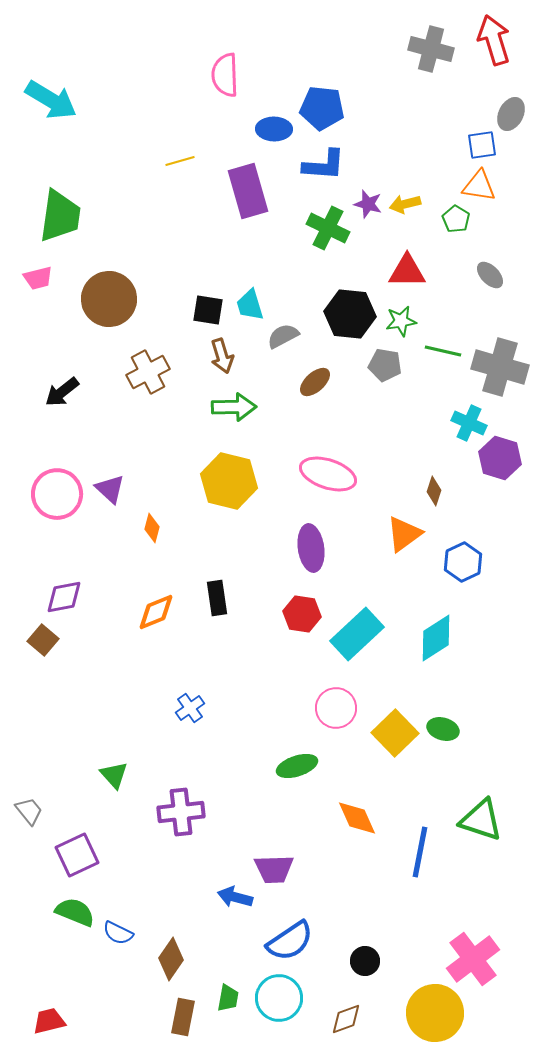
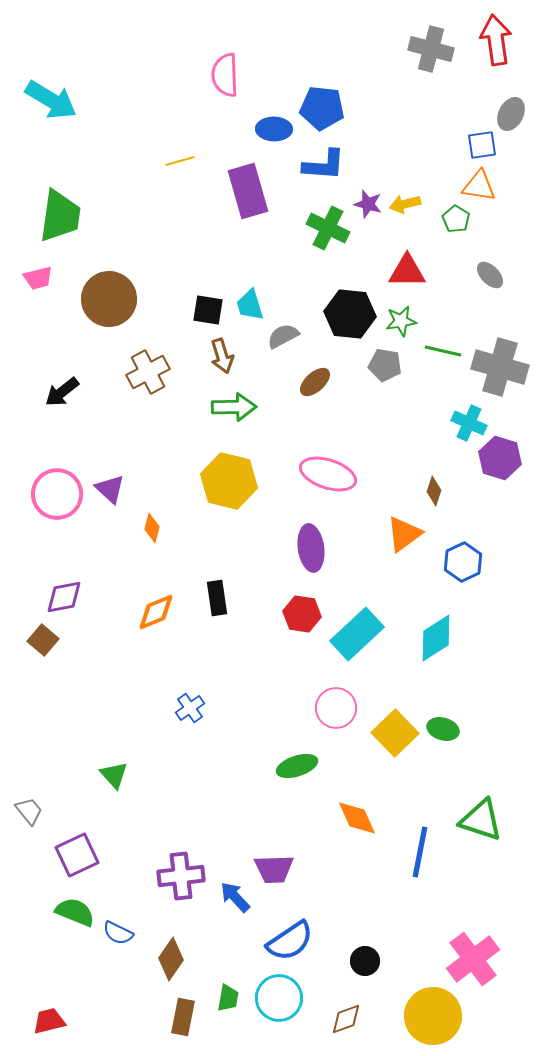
red arrow at (494, 40): moved 2 px right; rotated 9 degrees clockwise
purple cross at (181, 812): moved 64 px down
blue arrow at (235, 897): rotated 32 degrees clockwise
yellow circle at (435, 1013): moved 2 px left, 3 px down
